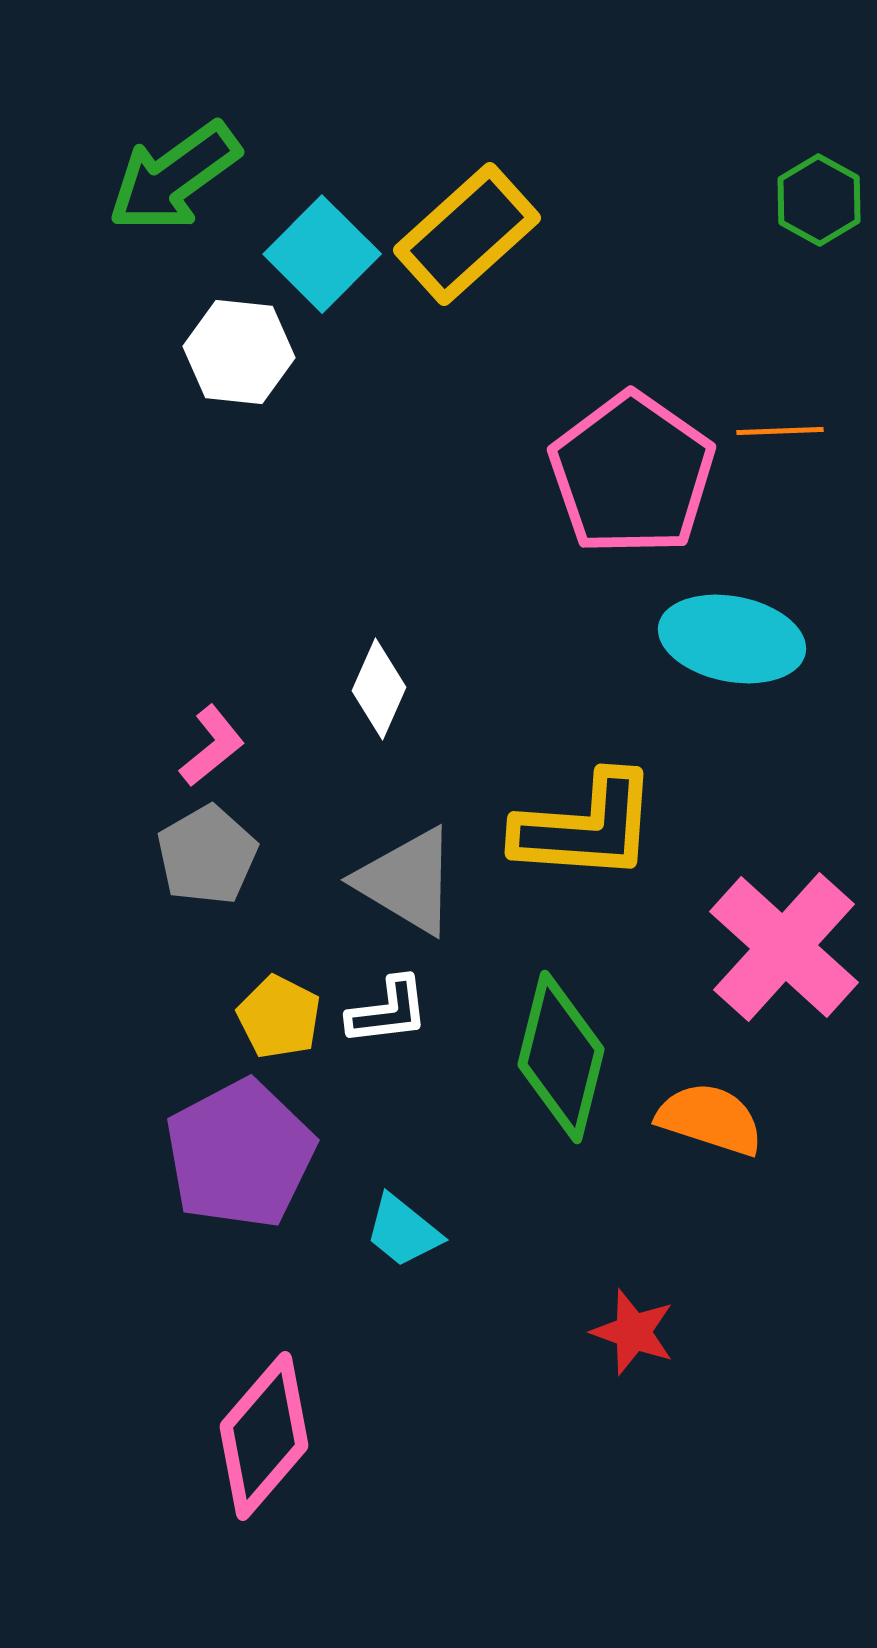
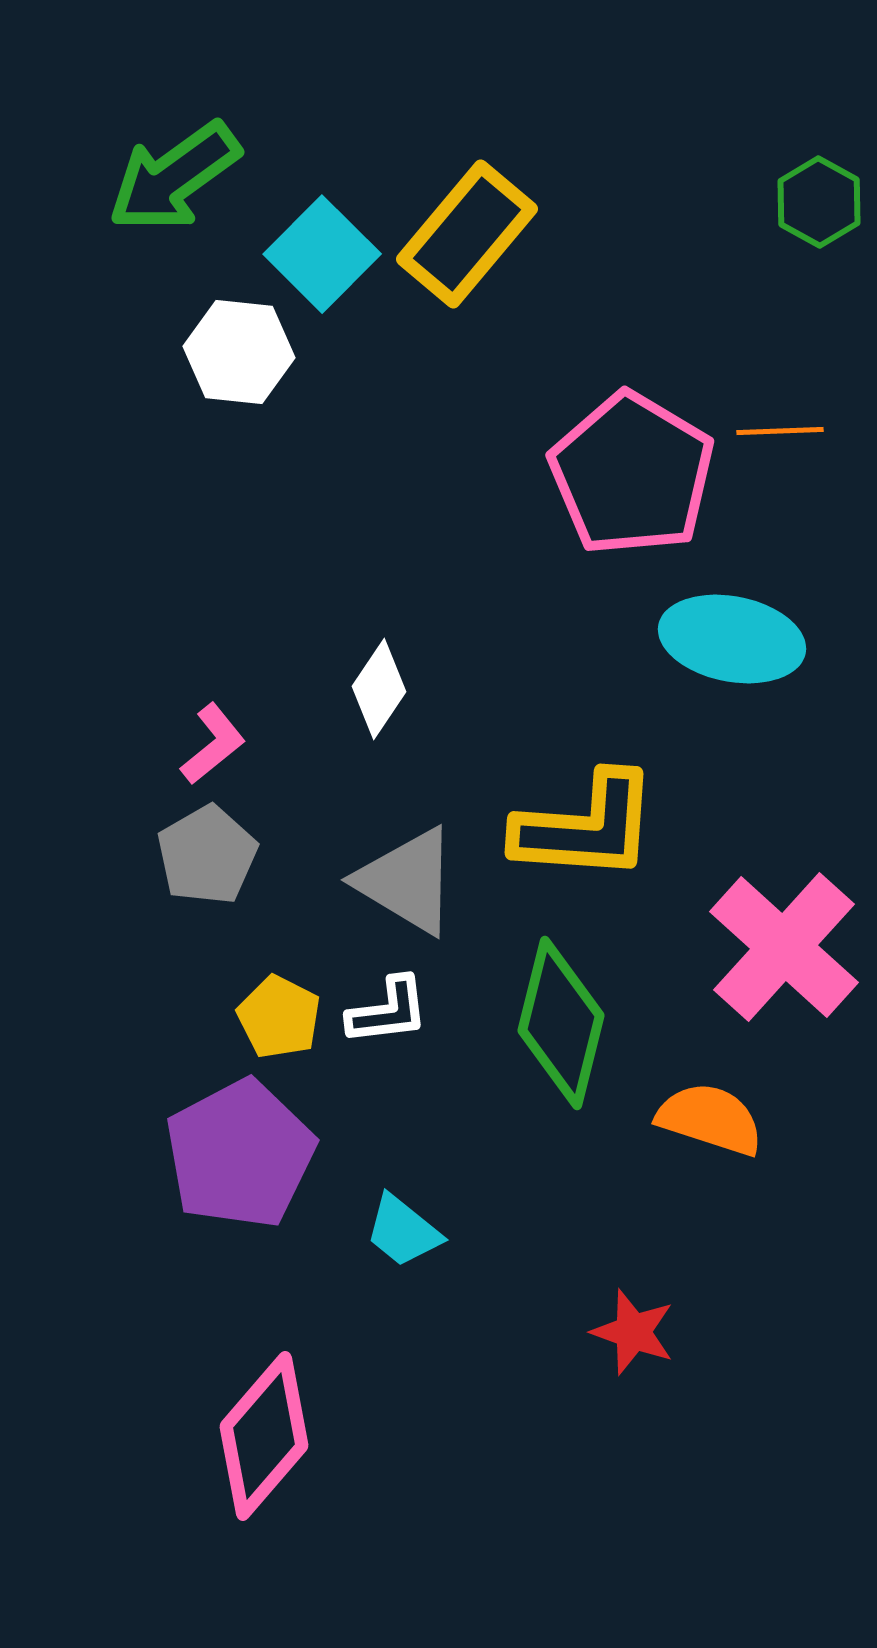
green hexagon: moved 2 px down
yellow rectangle: rotated 8 degrees counterclockwise
pink pentagon: rotated 4 degrees counterclockwise
white diamond: rotated 10 degrees clockwise
pink L-shape: moved 1 px right, 2 px up
green diamond: moved 34 px up
